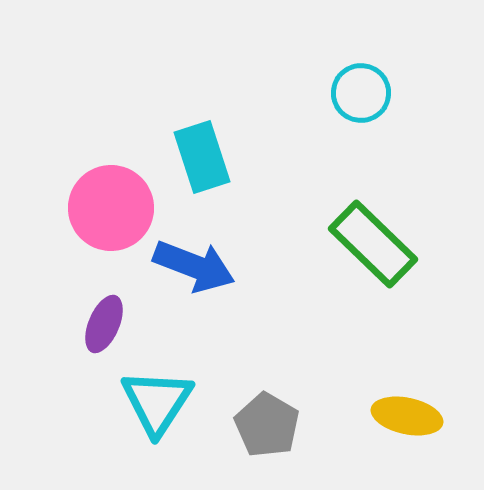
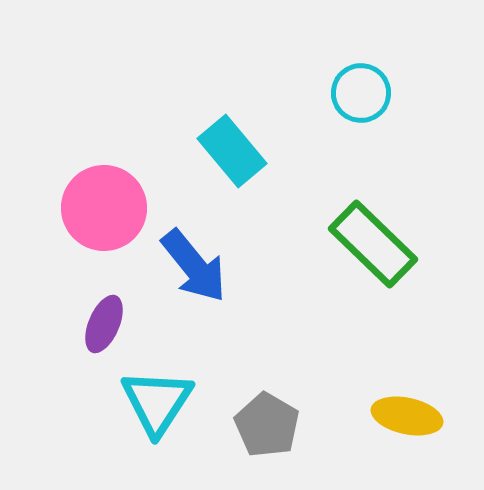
cyan rectangle: moved 30 px right, 6 px up; rotated 22 degrees counterclockwise
pink circle: moved 7 px left
blue arrow: rotated 30 degrees clockwise
